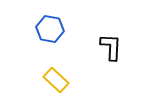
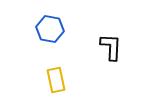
yellow rectangle: rotated 35 degrees clockwise
